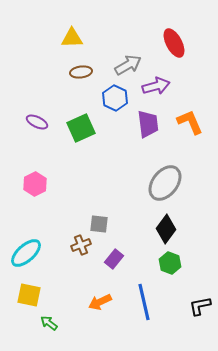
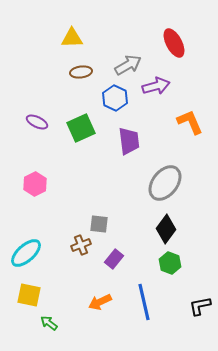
purple trapezoid: moved 19 px left, 17 px down
